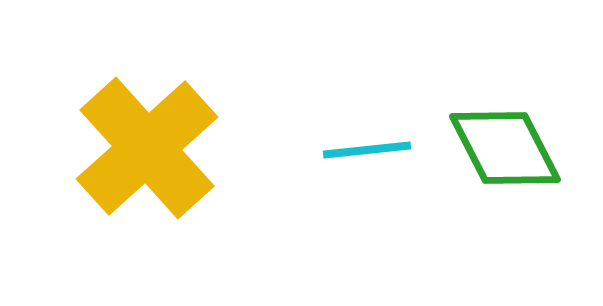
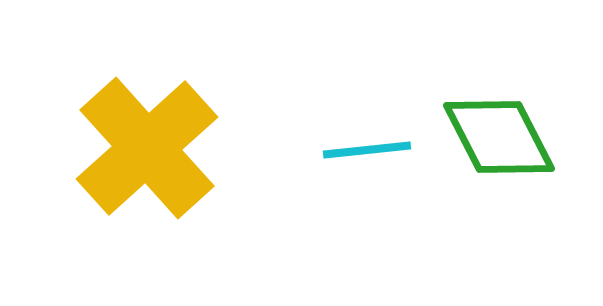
green diamond: moved 6 px left, 11 px up
